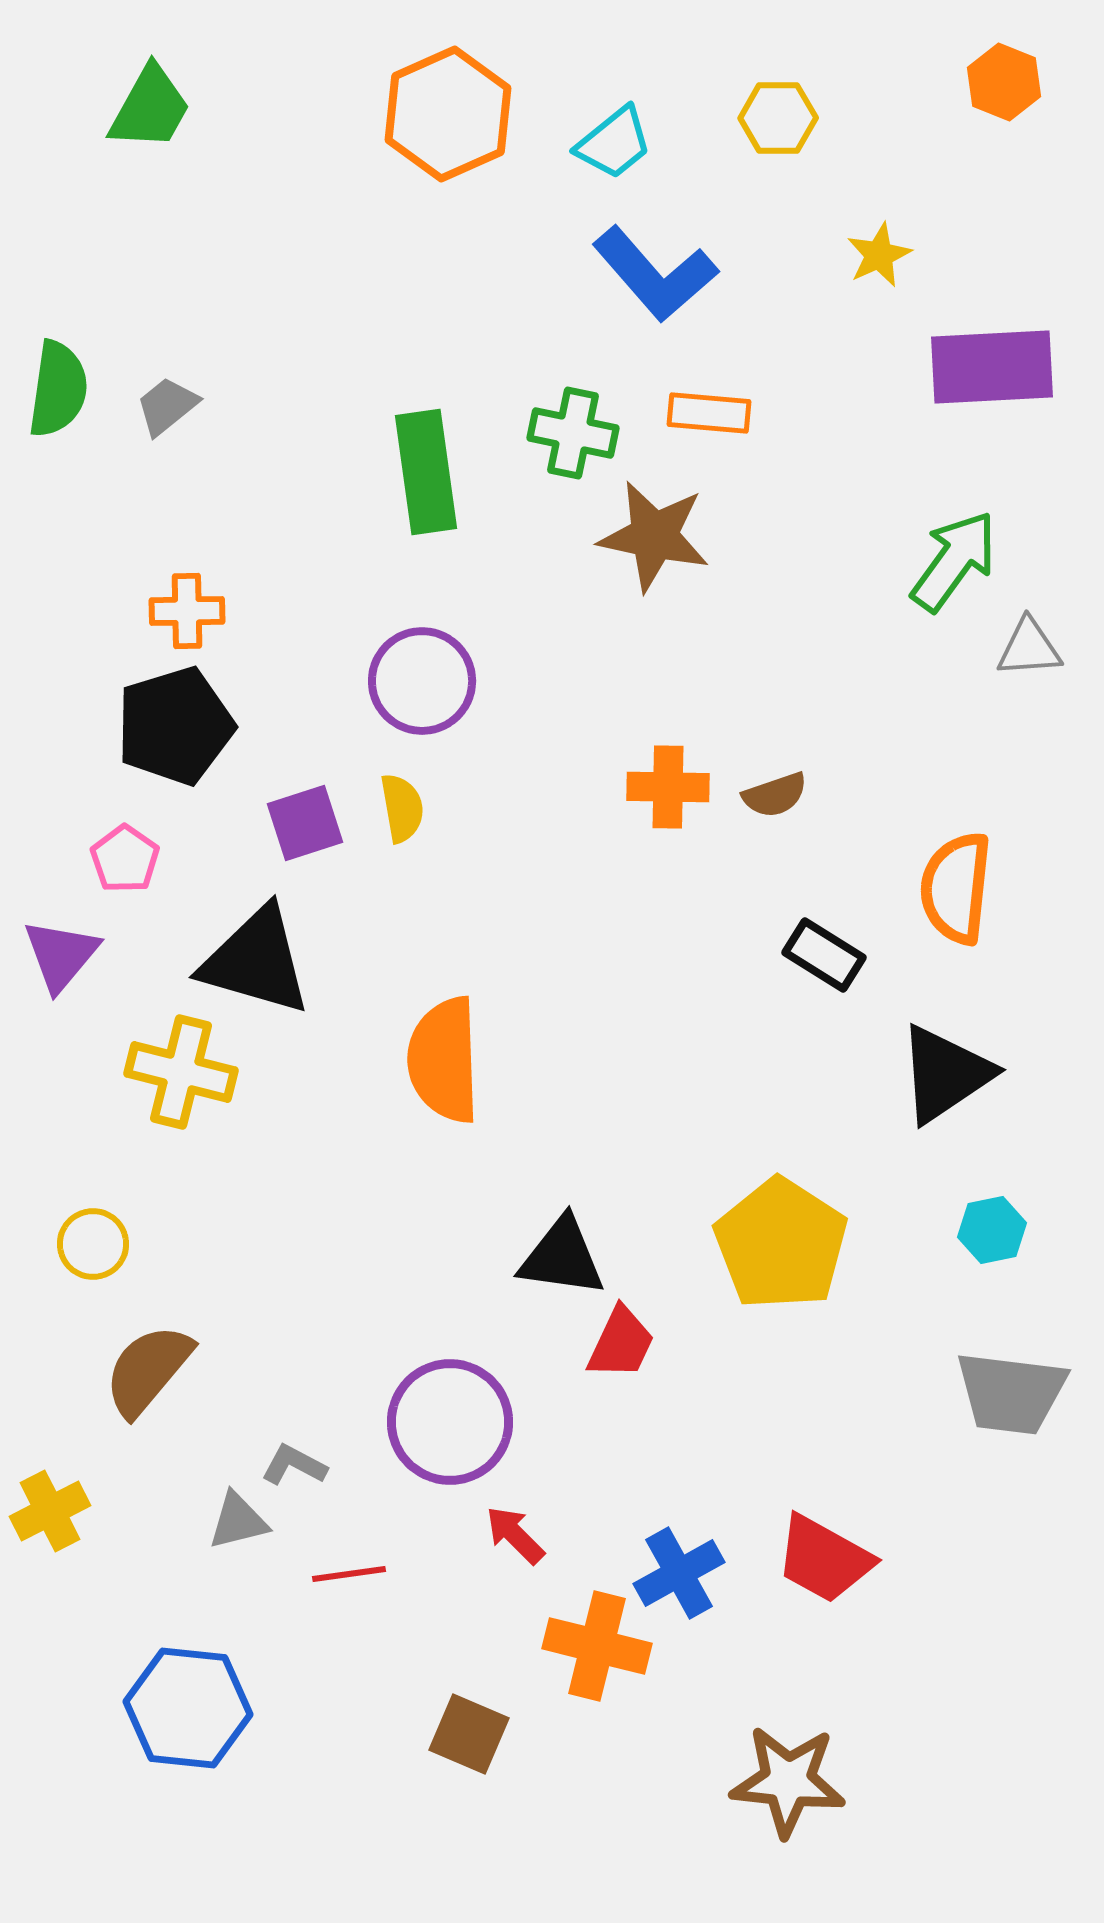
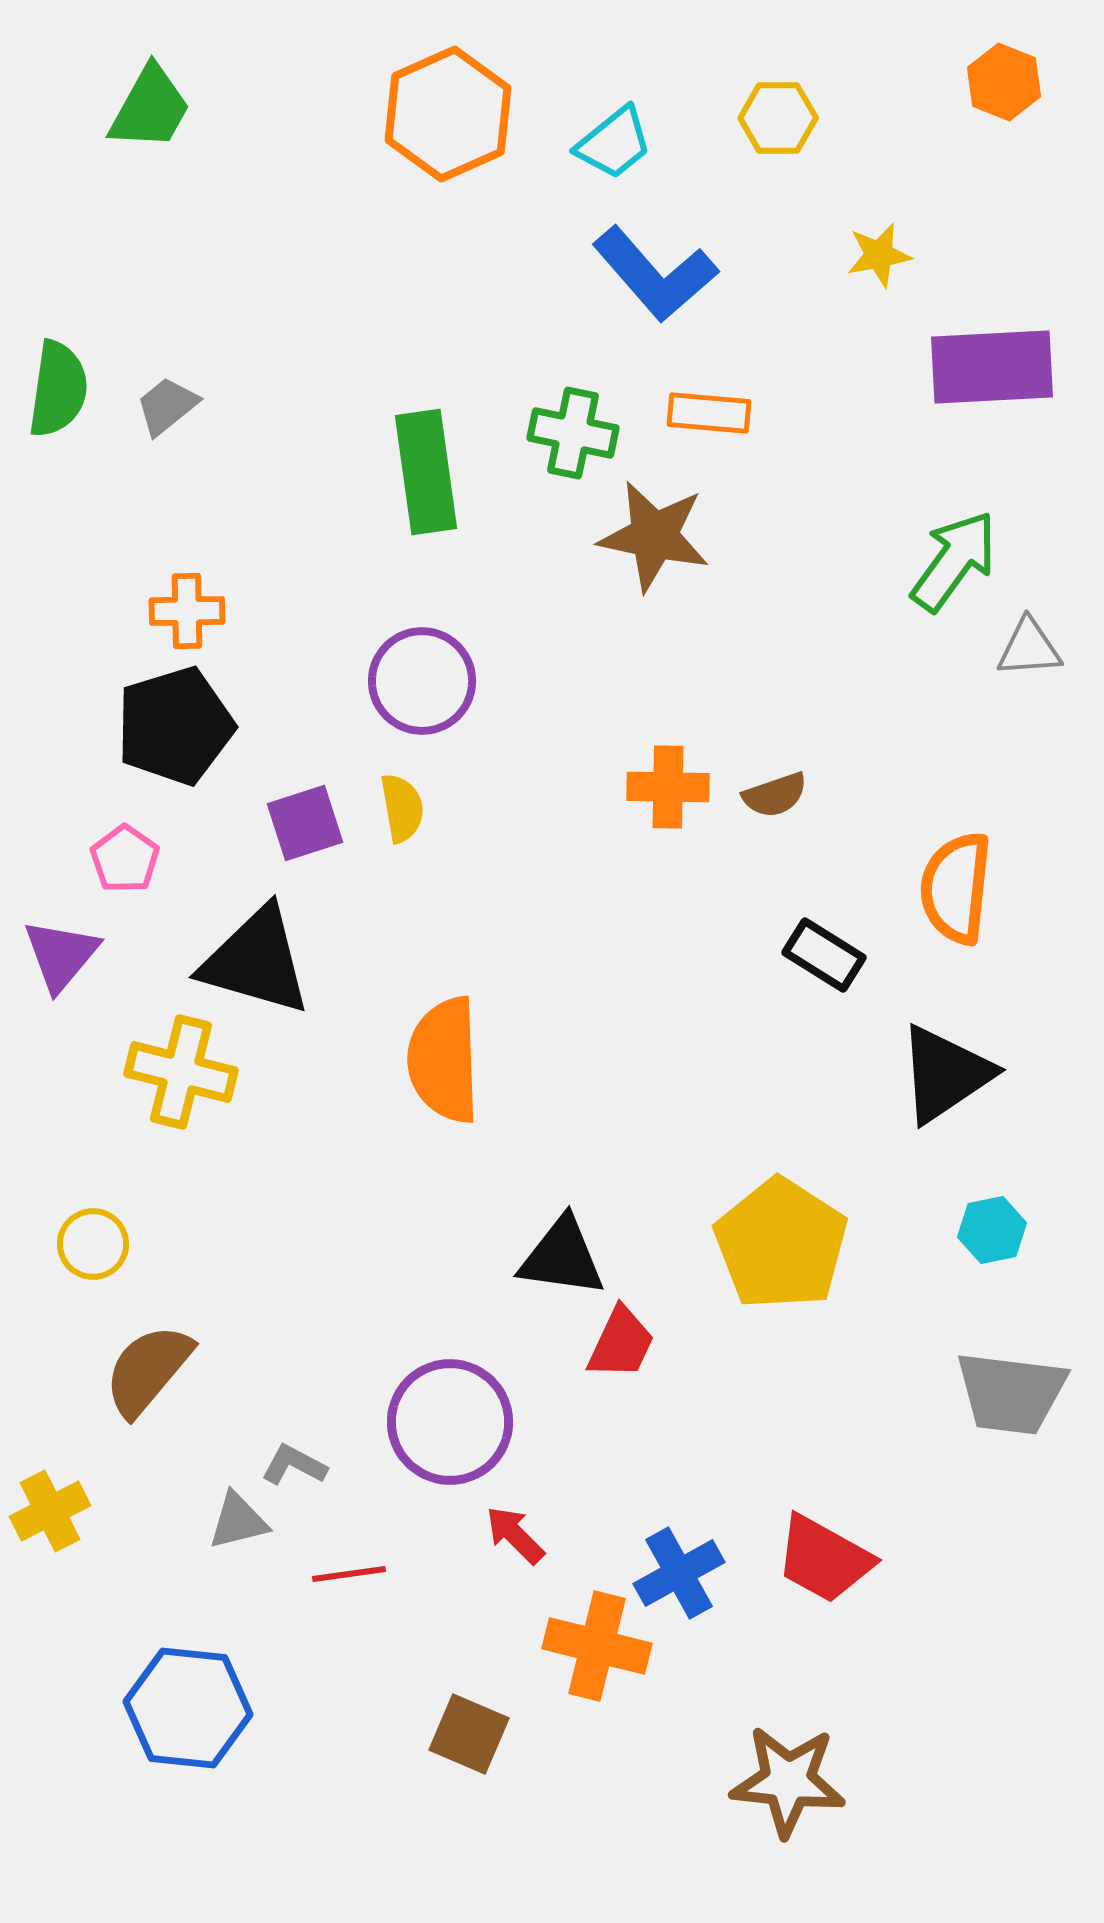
yellow star at (879, 255): rotated 14 degrees clockwise
